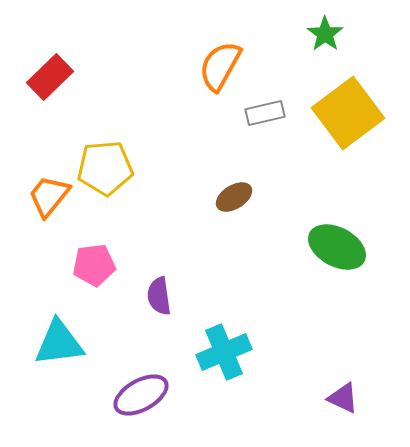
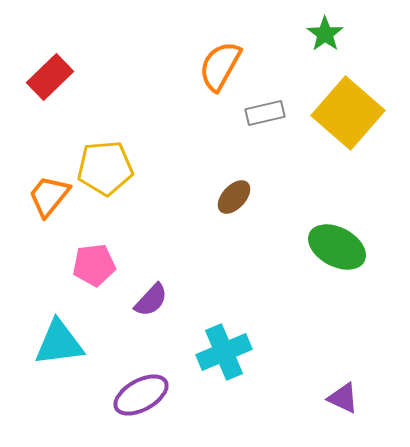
yellow square: rotated 12 degrees counterclockwise
brown ellipse: rotated 15 degrees counterclockwise
purple semicircle: moved 8 px left, 4 px down; rotated 129 degrees counterclockwise
